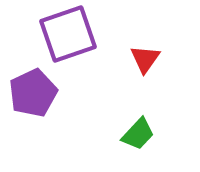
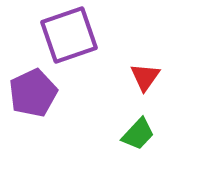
purple square: moved 1 px right, 1 px down
red triangle: moved 18 px down
